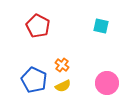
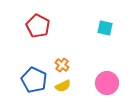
cyan square: moved 4 px right, 2 px down
